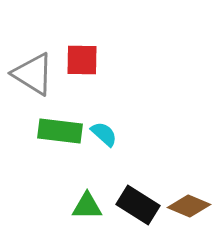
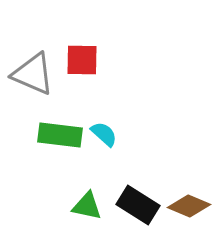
gray triangle: rotated 9 degrees counterclockwise
green rectangle: moved 4 px down
green triangle: rotated 12 degrees clockwise
